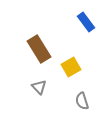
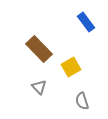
brown rectangle: rotated 12 degrees counterclockwise
